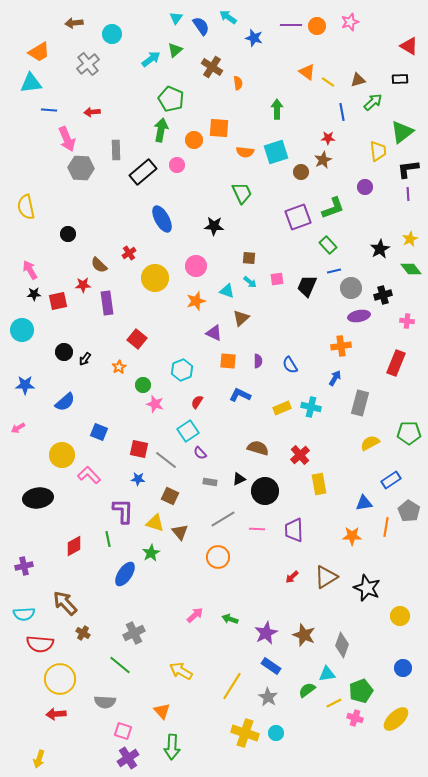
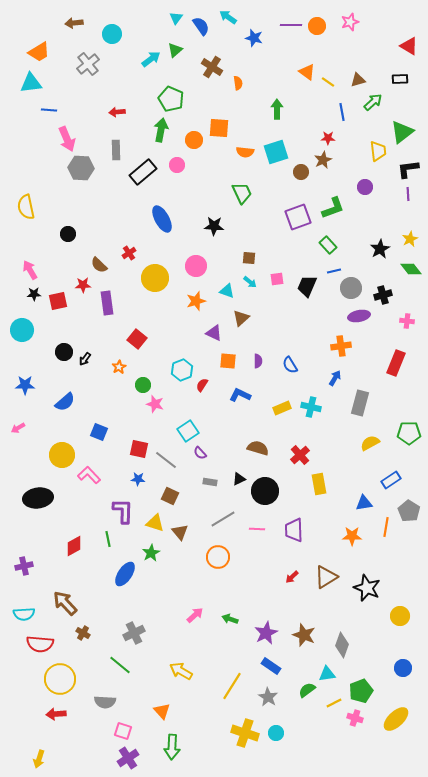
red arrow at (92, 112): moved 25 px right
red semicircle at (197, 402): moved 5 px right, 17 px up
